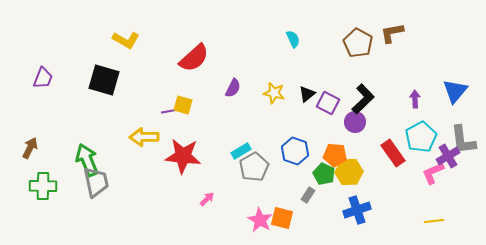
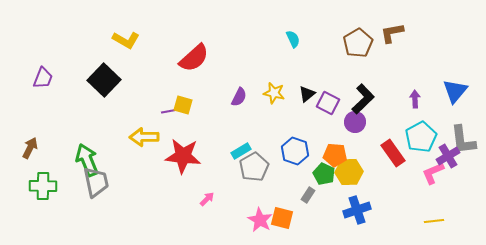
brown pentagon: rotated 12 degrees clockwise
black square: rotated 28 degrees clockwise
purple semicircle: moved 6 px right, 9 px down
